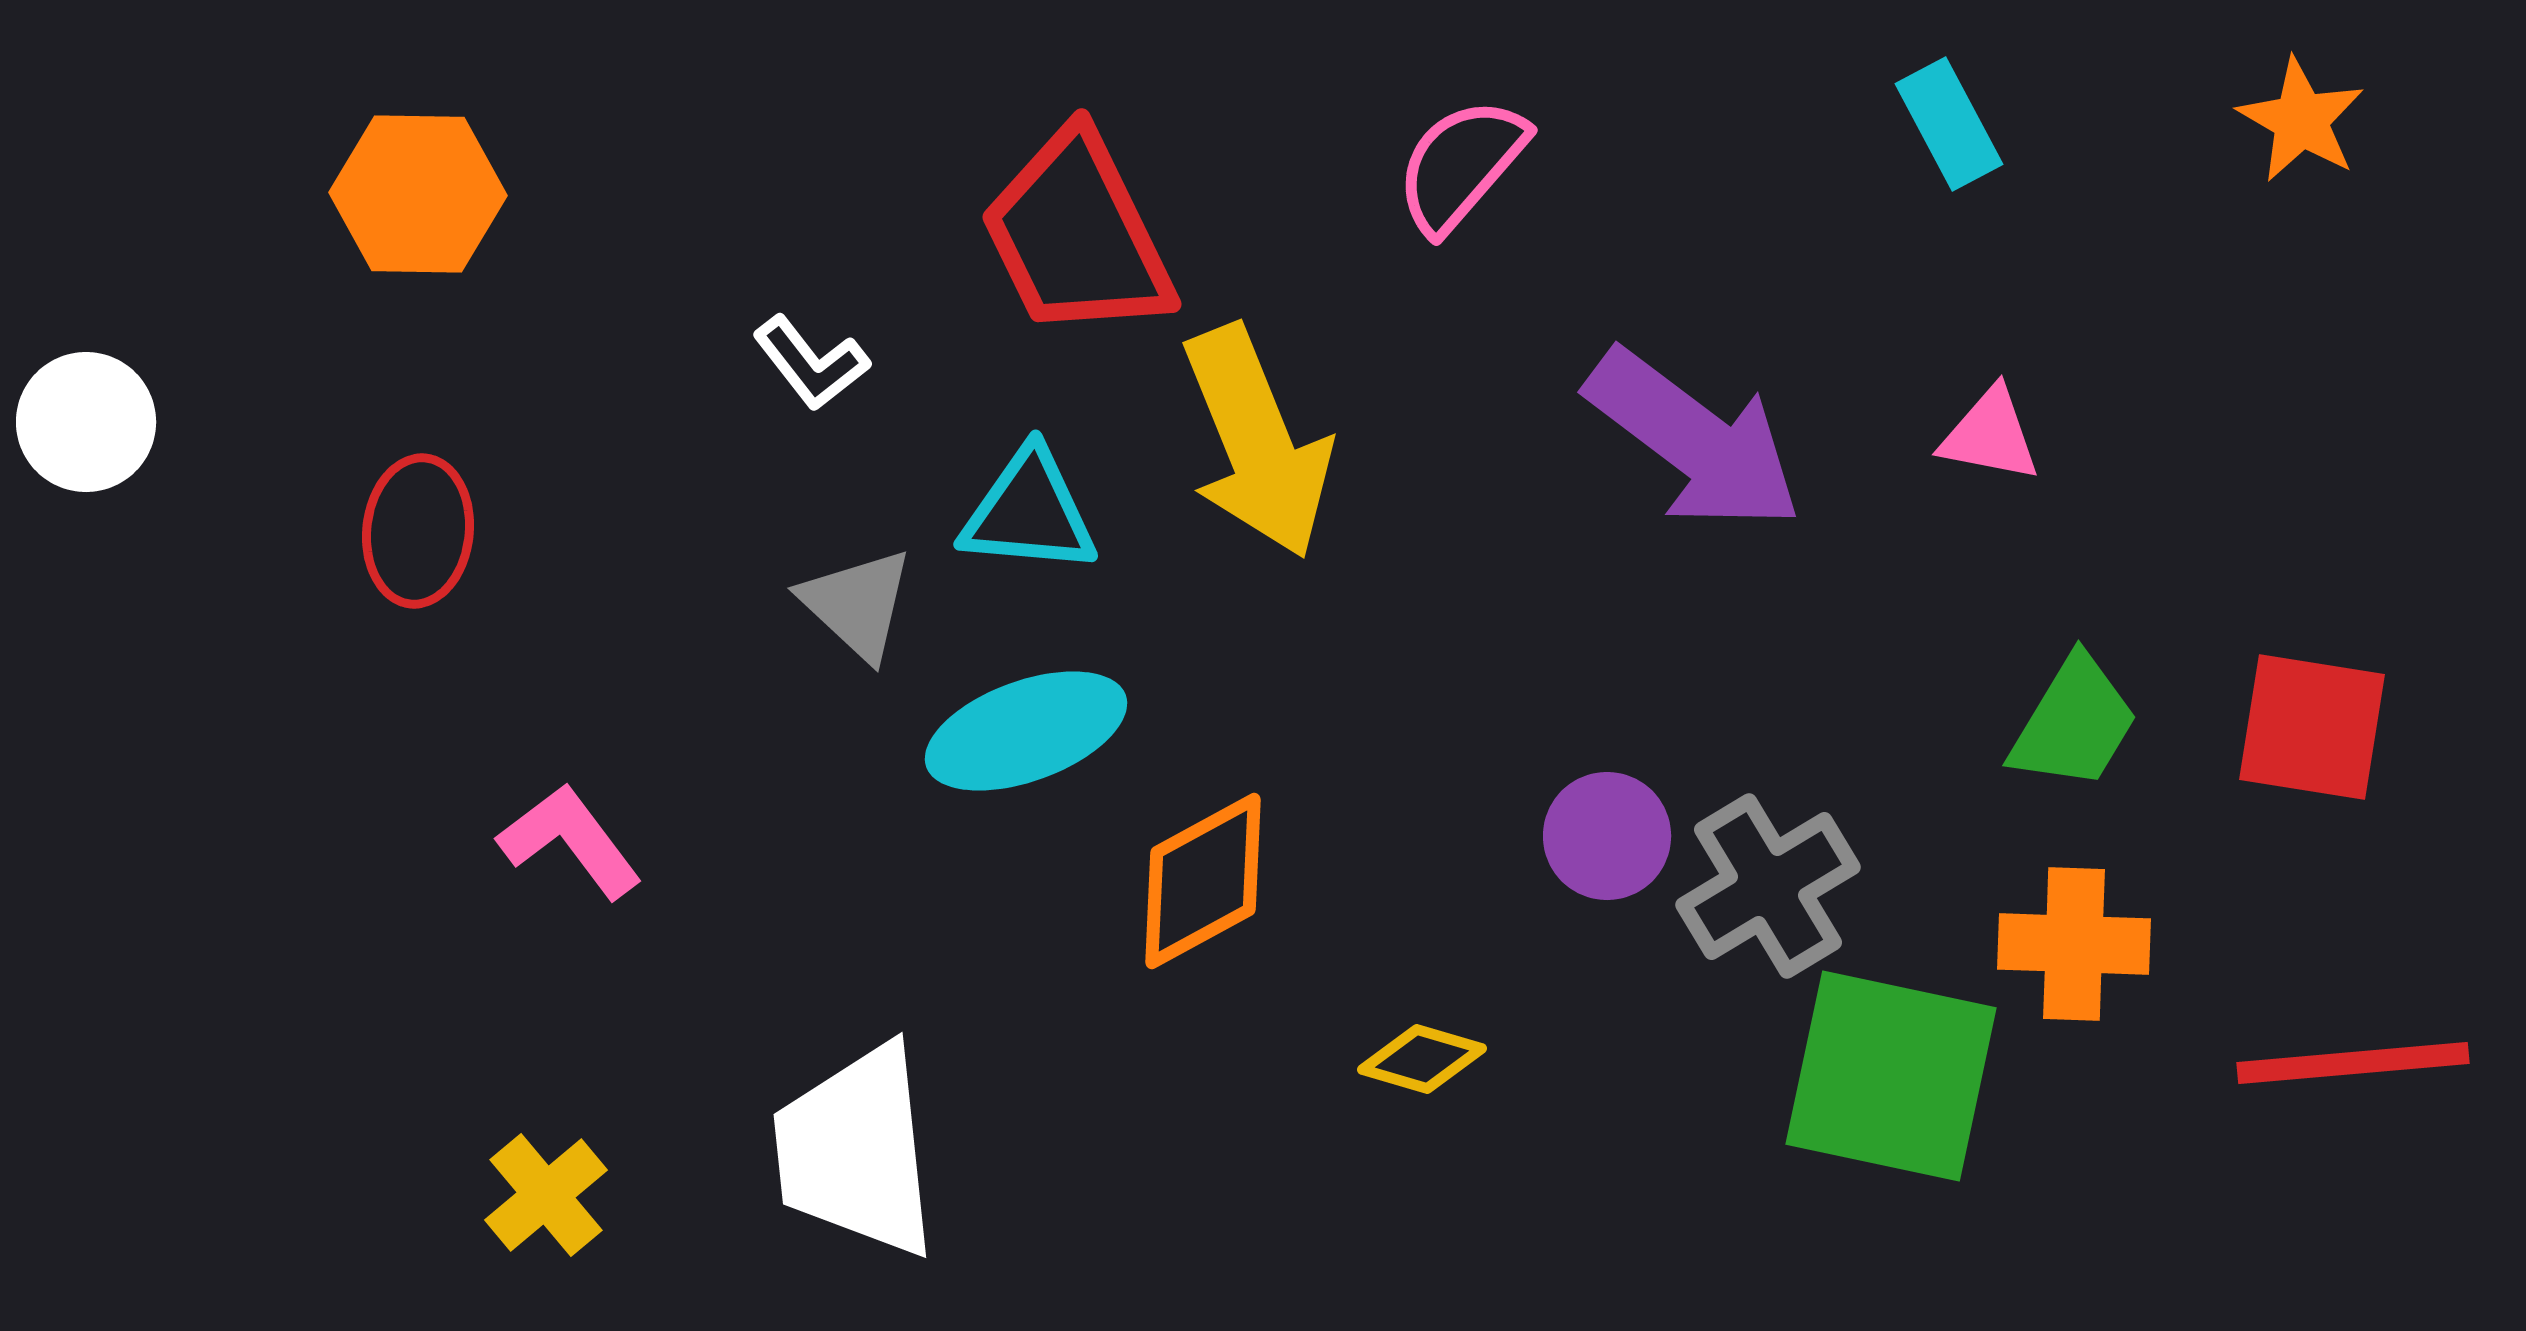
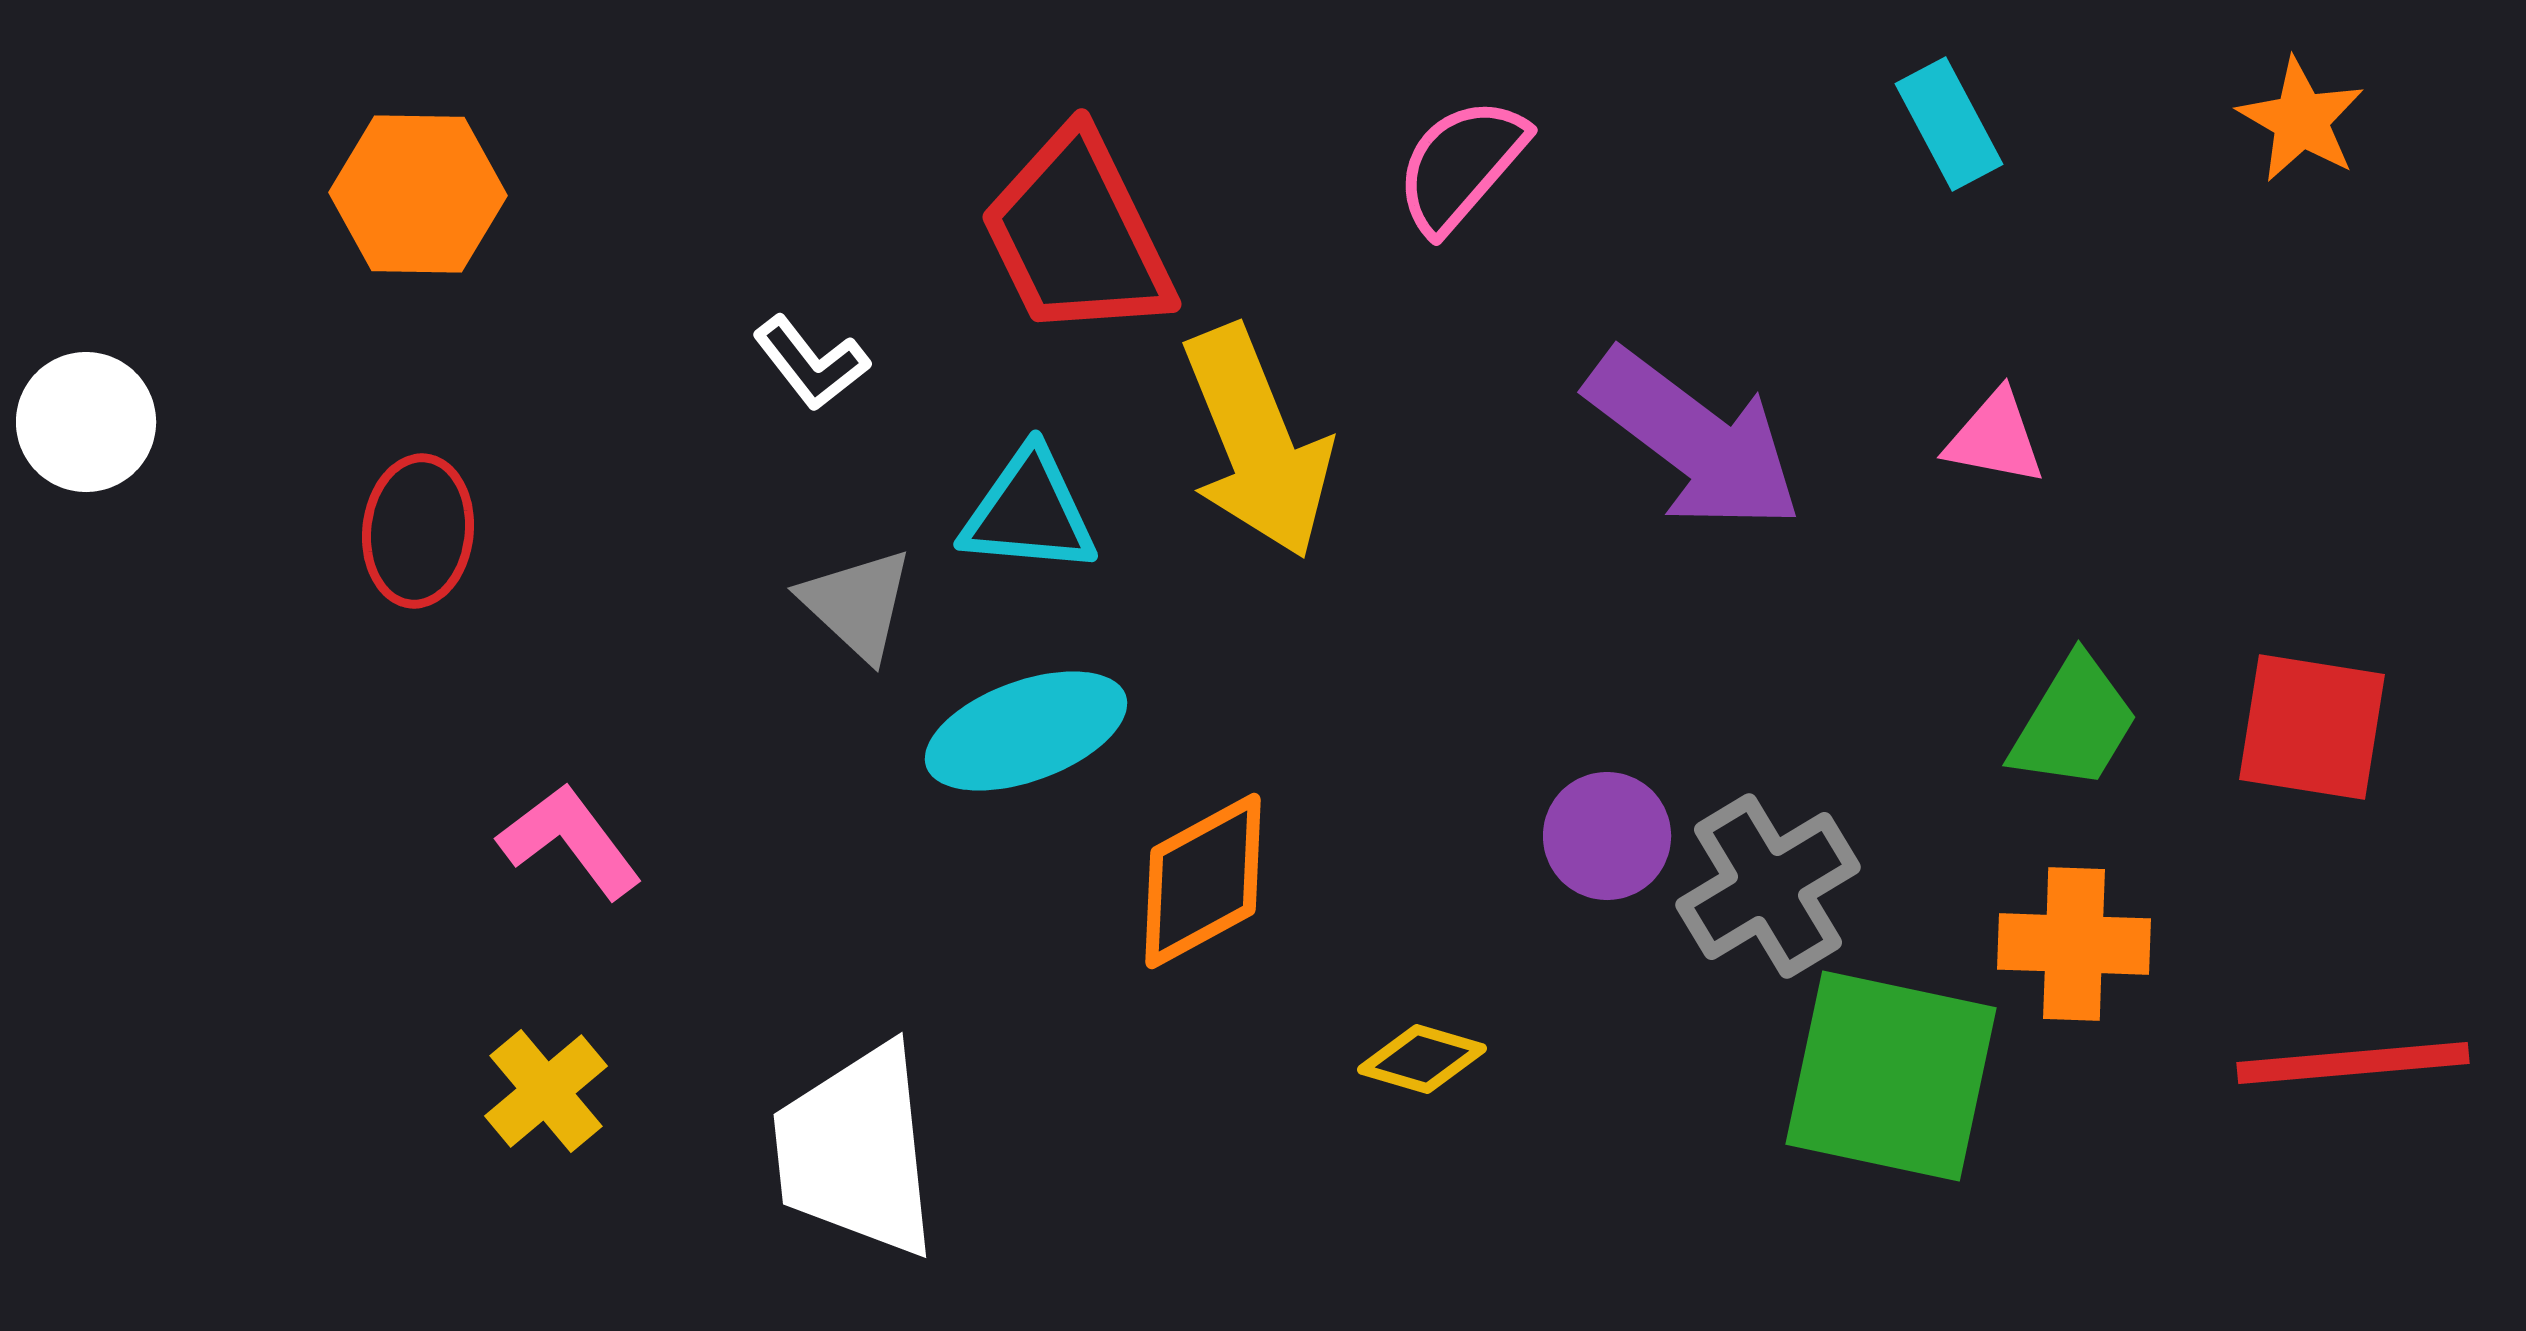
pink triangle: moved 5 px right, 3 px down
yellow cross: moved 104 px up
